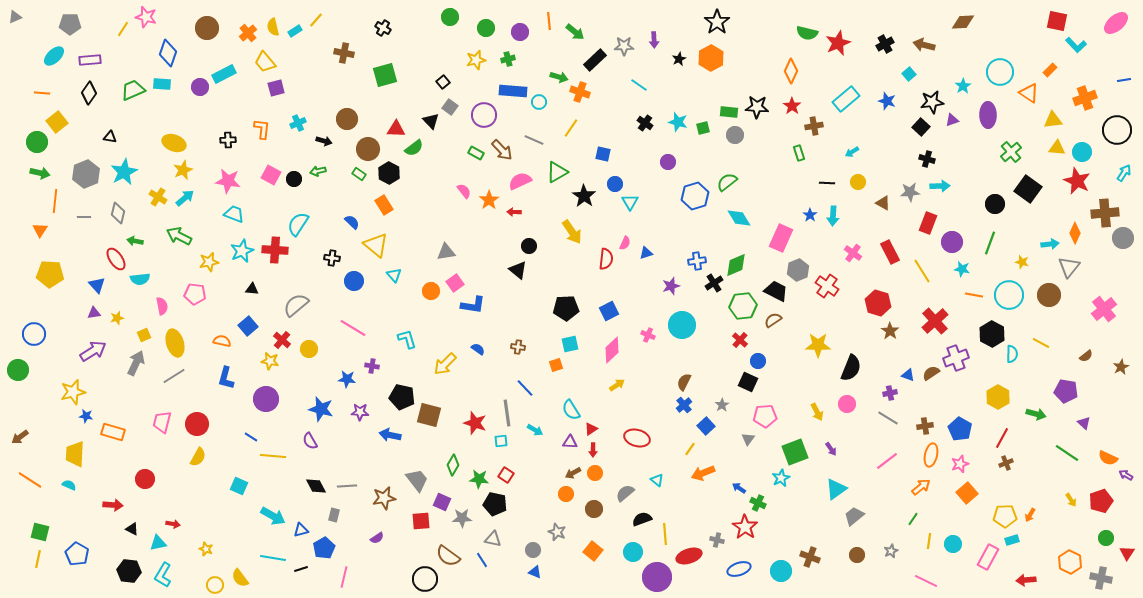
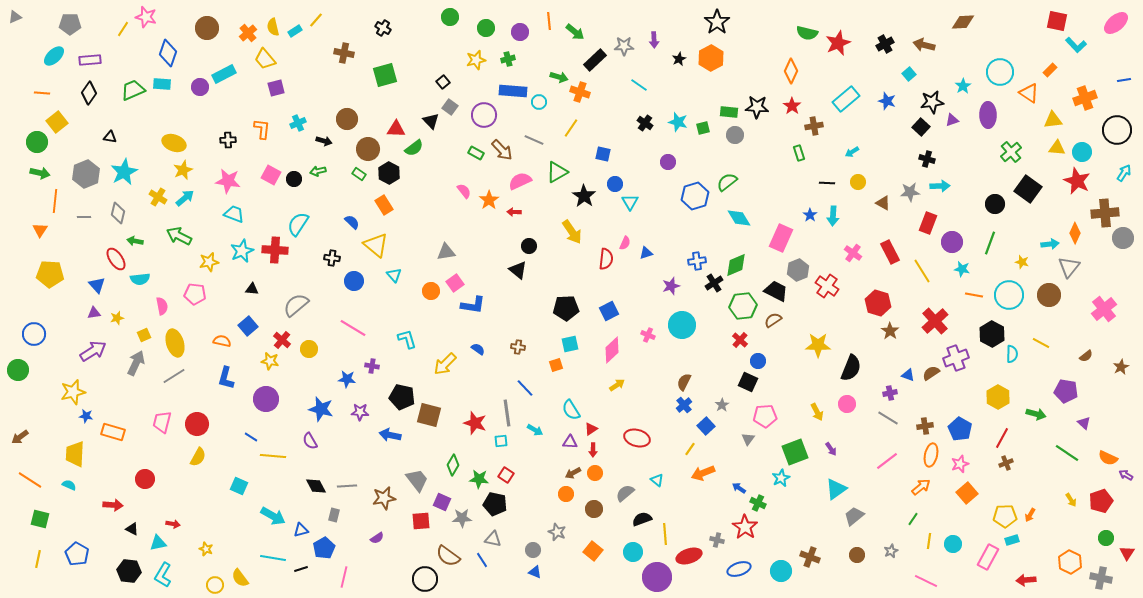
yellow trapezoid at (265, 62): moved 3 px up
green square at (40, 532): moved 13 px up
